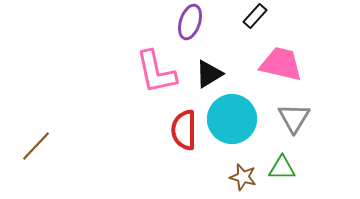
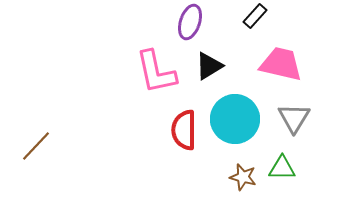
black triangle: moved 8 px up
cyan circle: moved 3 px right
